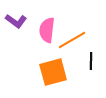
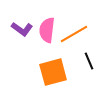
purple L-shape: moved 6 px right, 8 px down
orange line: moved 2 px right, 6 px up
black line: moved 2 px left; rotated 24 degrees counterclockwise
